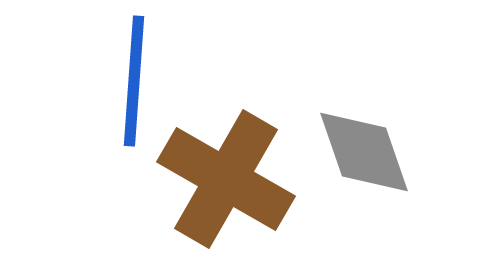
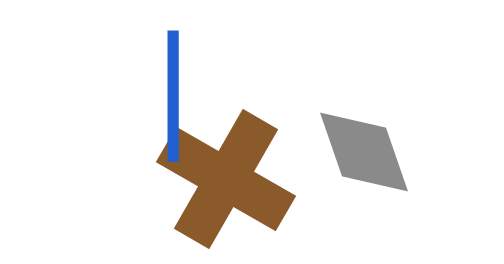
blue line: moved 39 px right, 15 px down; rotated 4 degrees counterclockwise
